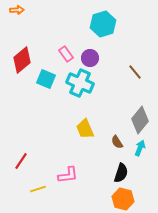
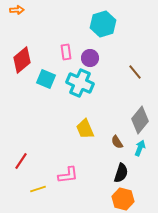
pink rectangle: moved 2 px up; rotated 28 degrees clockwise
